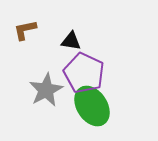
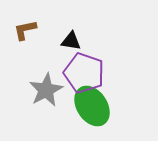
purple pentagon: rotated 6 degrees counterclockwise
